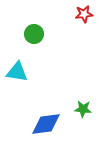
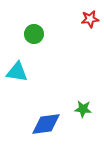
red star: moved 6 px right, 5 px down
